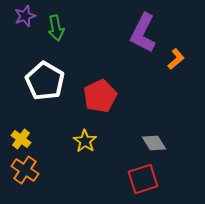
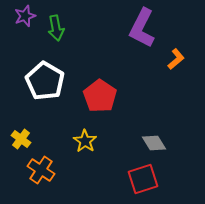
purple L-shape: moved 1 px left, 5 px up
red pentagon: rotated 12 degrees counterclockwise
orange cross: moved 16 px right
